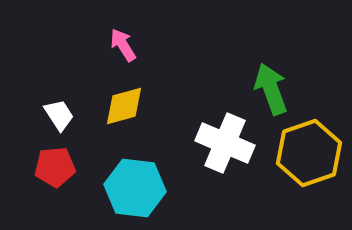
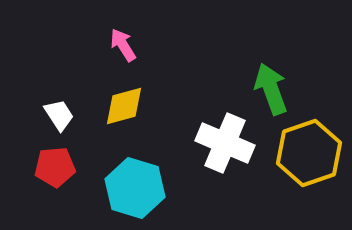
cyan hexagon: rotated 10 degrees clockwise
